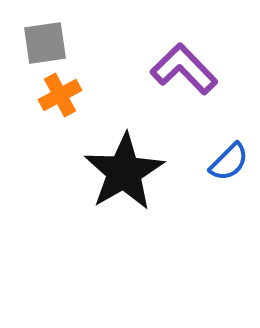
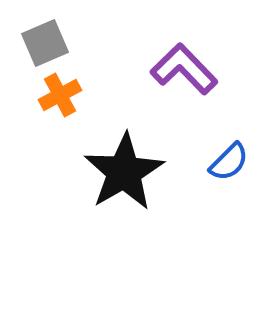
gray square: rotated 15 degrees counterclockwise
